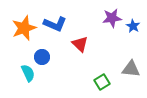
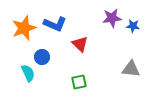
blue star: rotated 24 degrees counterclockwise
green square: moved 23 px left; rotated 21 degrees clockwise
